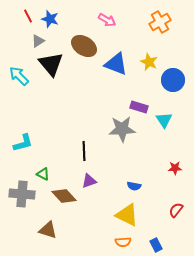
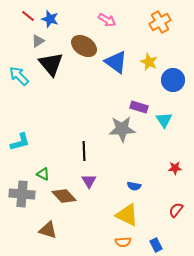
red line: rotated 24 degrees counterclockwise
blue triangle: moved 2 px up; rotated 15 degrees clockwise
cyan L-shape: moved 3 px left, 1 px up
purple triangle: rotated 42 degrees counterclockwise
